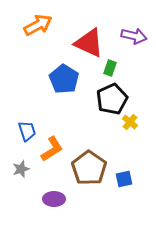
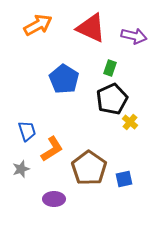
red triangle: moved 2 px right, 15 px up
